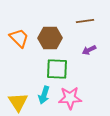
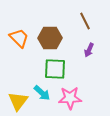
brown line: rotated 72 degrees clockwise
purple arrow: rotated 40 degrees counterclockwise
green square: moved 2 px left
cyan arrow: moved 2 px left, 2 px up; rotated 66 degrees counterclockwise
yellow triangle: moved 1 px up; rotated 10 degrees clockwise
